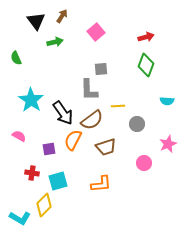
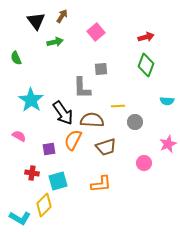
gray L-shape: moved 7 px left, 2 px up
brown semicircle: rotated 140 degrees counterclockwise
gray circle: moved 2 px left, 2 px up
